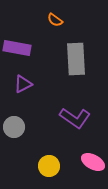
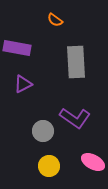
gray rectangle: moved 3 px down
gray circle: moved 29 px right, 4 px down
